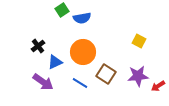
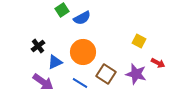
blue semicircle: rotated 18 degrees counterclockwise
purple star: moved 2 px left, 2 px up; rotated 20 degrees clockwise
red arrow: moved 23 px up; rotated 120 degrees counterclockwise
